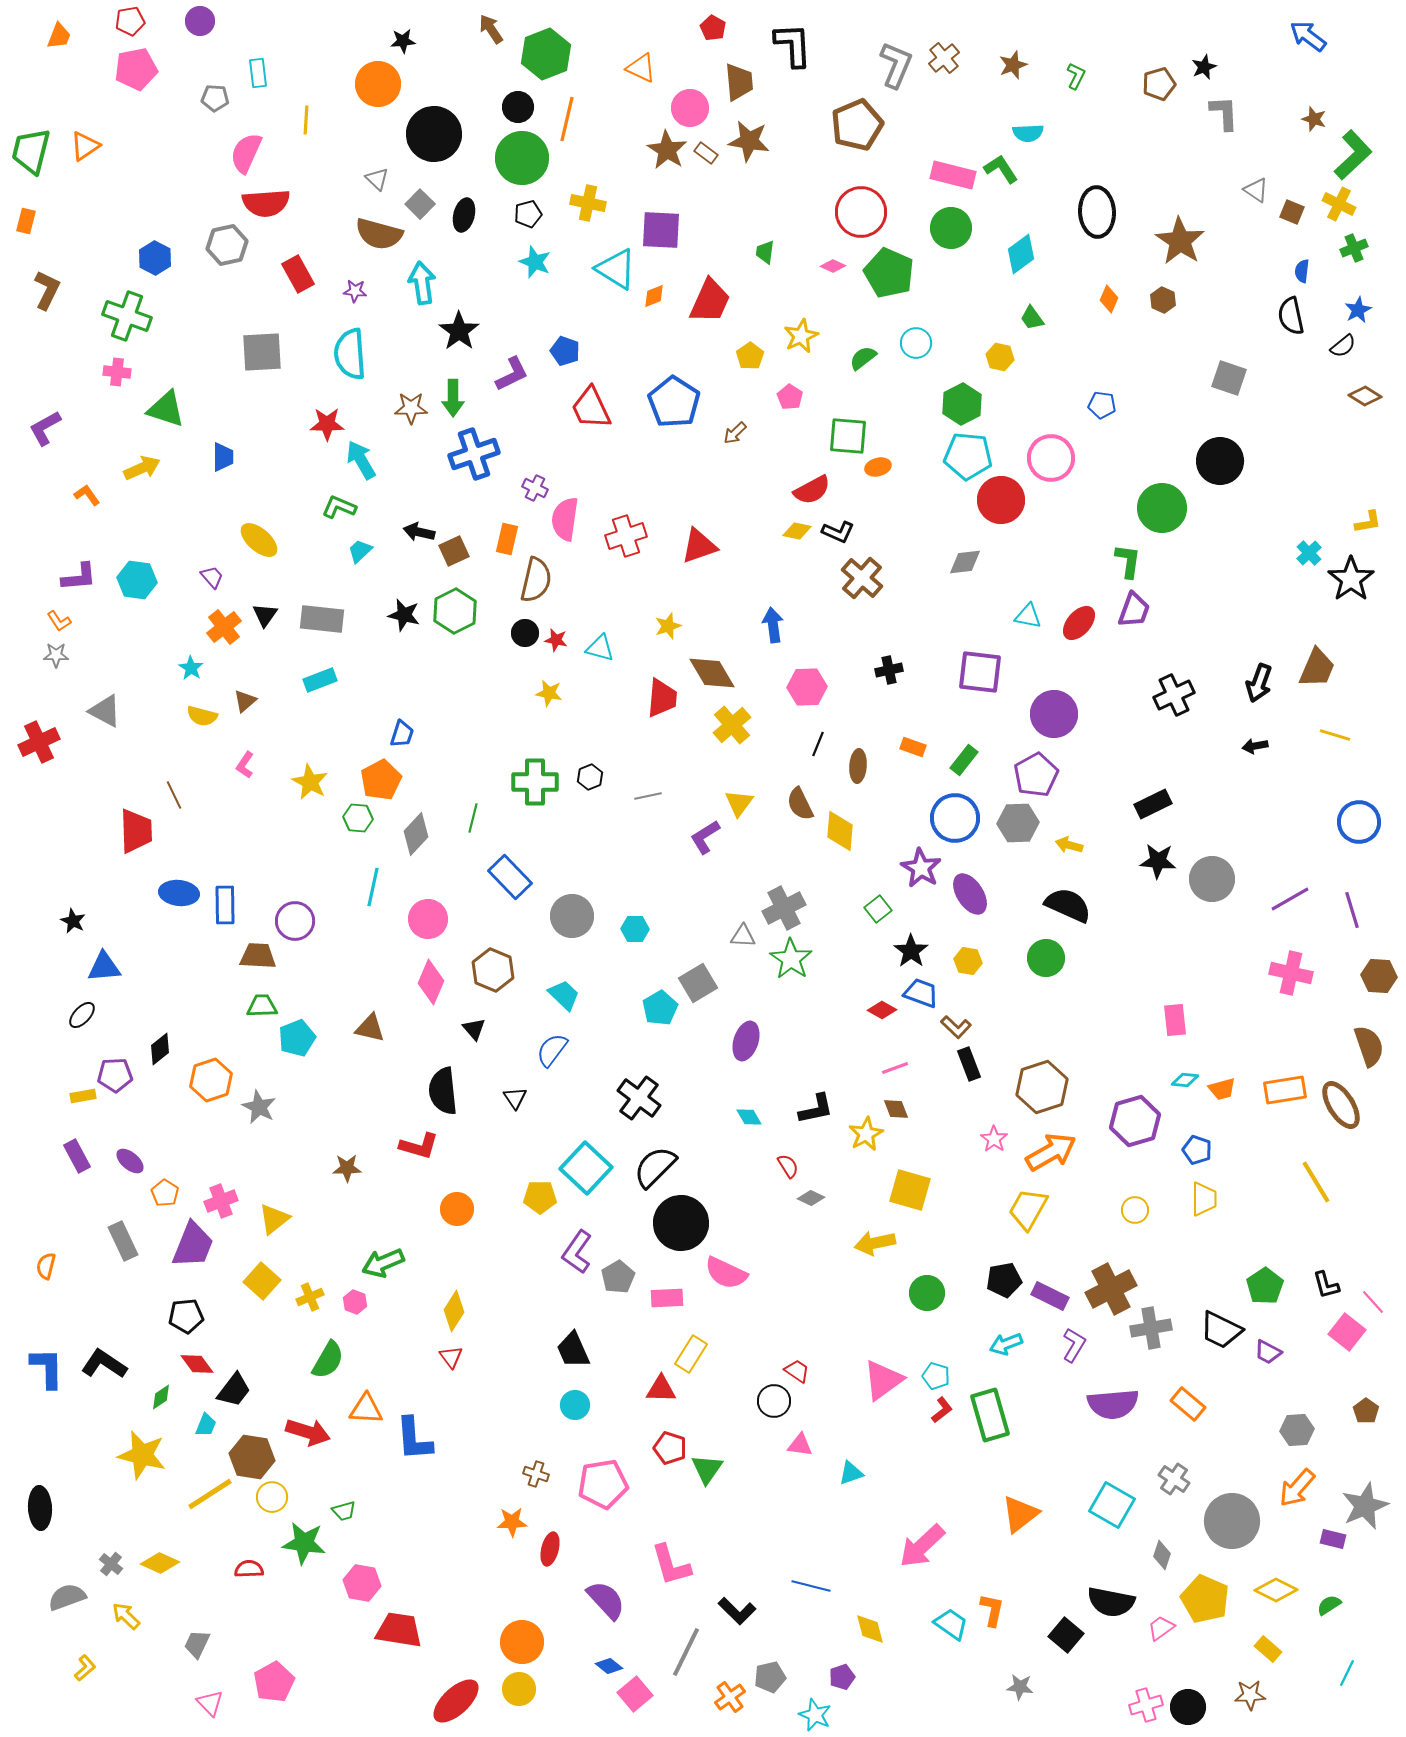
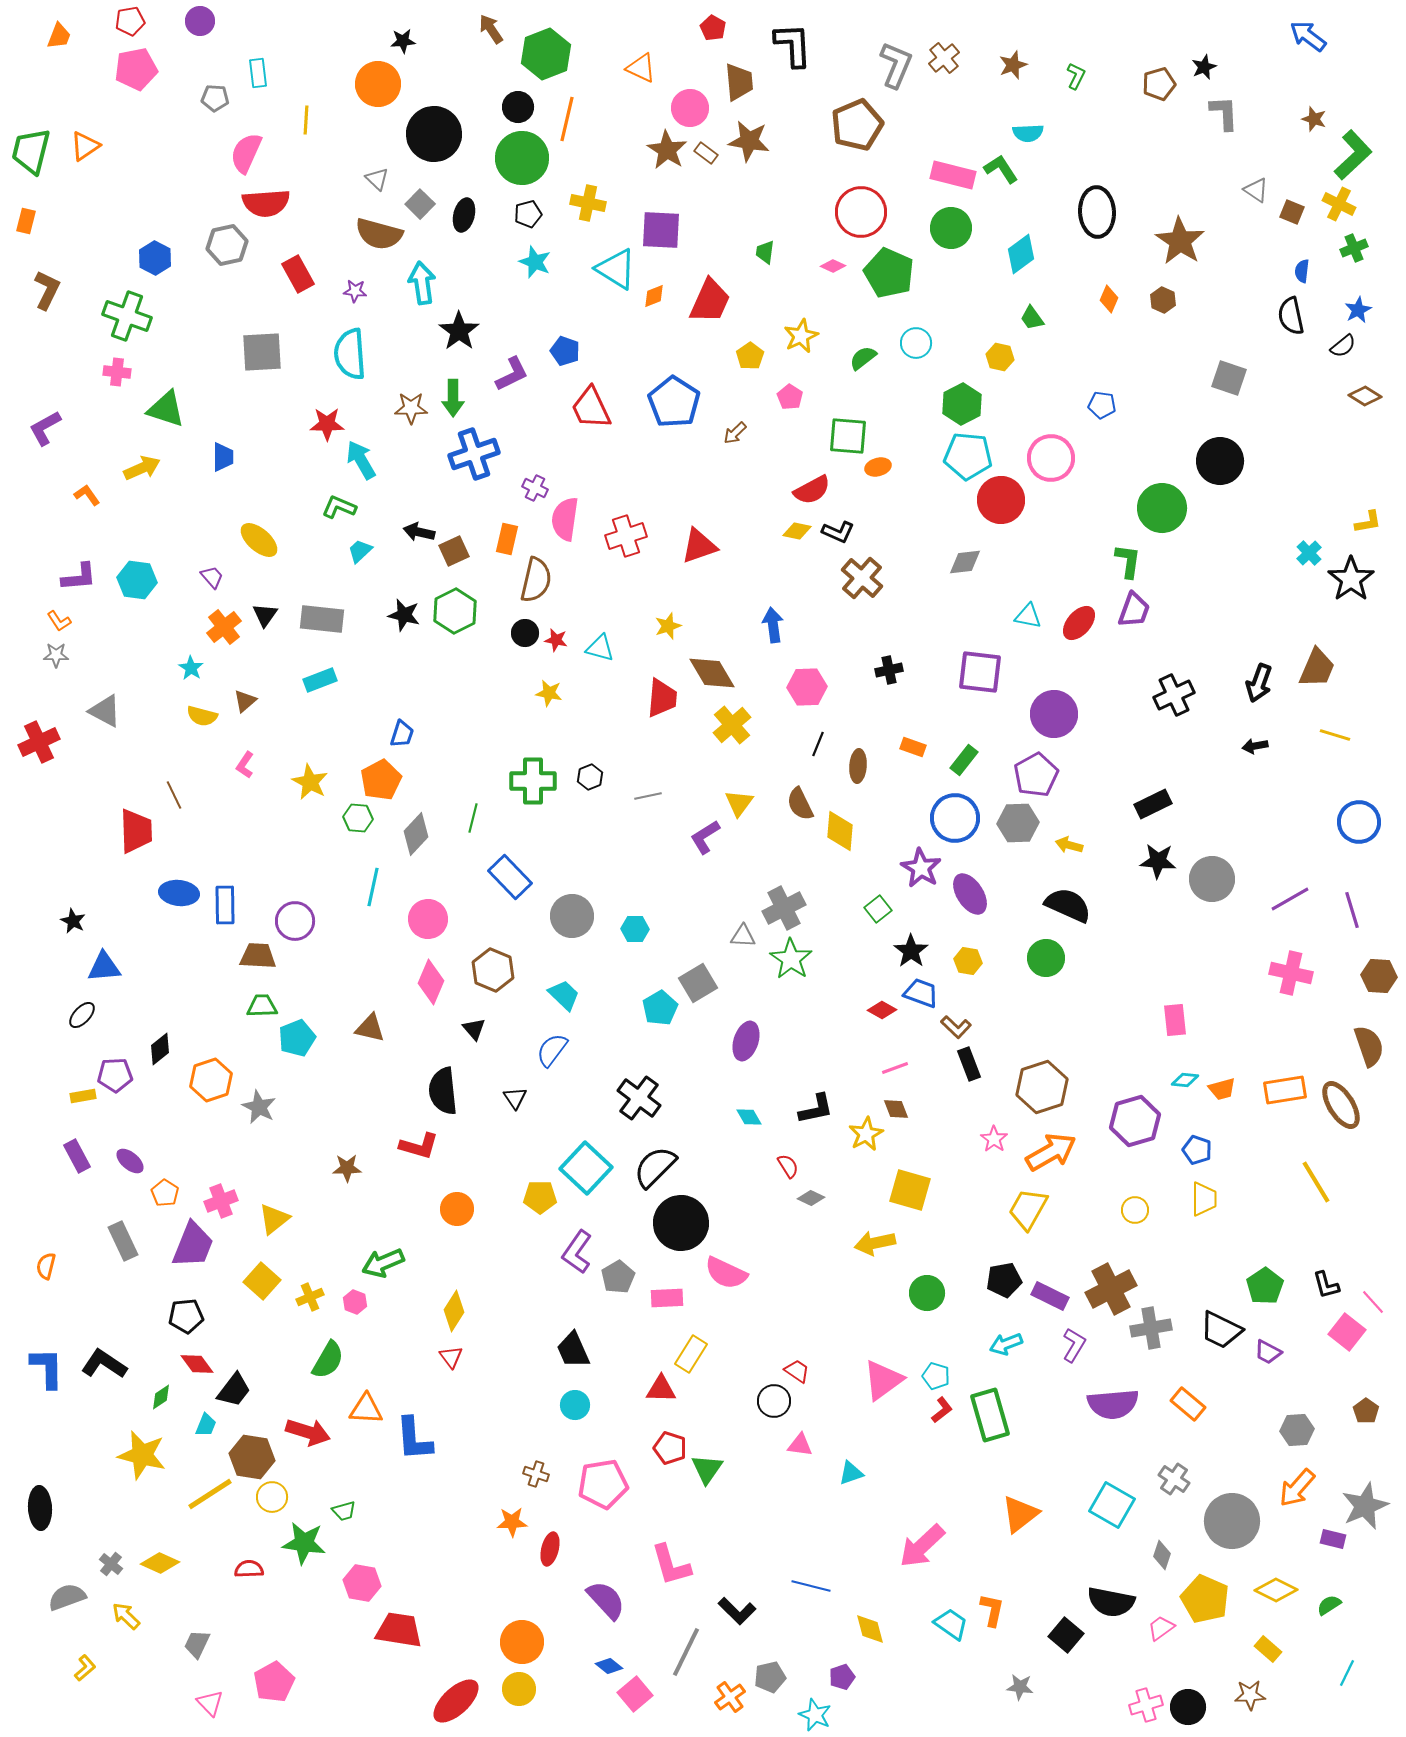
green cross at (535, 782): moved 2 px left, 1 px up
